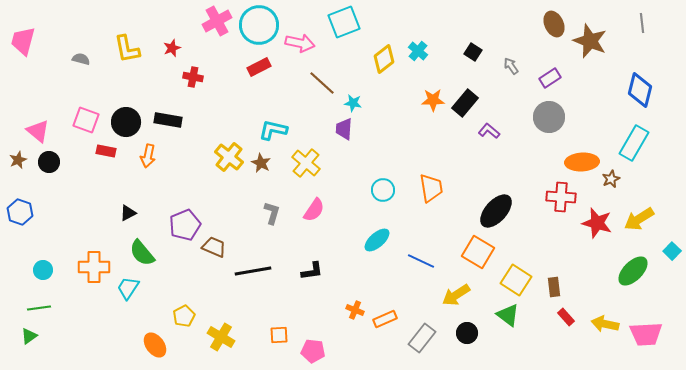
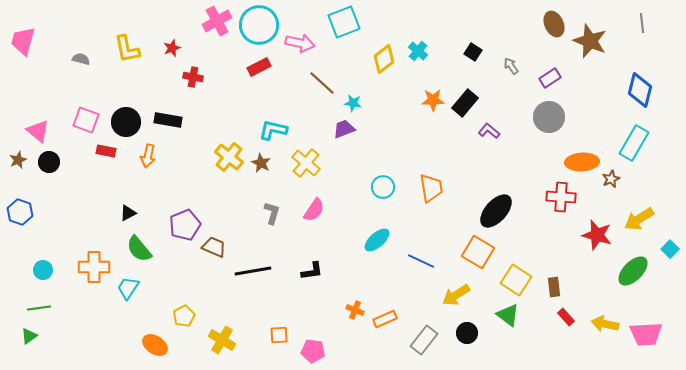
purple trapezoid at (344, 129): rotated 65 degrees clockwise
cyan circle at (383, 190): moved 3 px up
red star at (597, 223): moved 12 px down
cyan square at (672, 251): moved 2 px left, 2 px up
green semicircle at (142, 253): moved 3 px left, 4 px up
yellow cross at (221, 337): moved 1 px right, 3 px down
gray rectangle at (422, 338): moved 2 px right, 2 px down
orange ellipse at (155, 345): rotated 20 degrees counterclockwise
